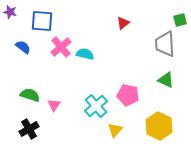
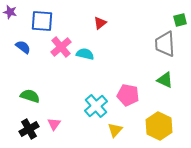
red triangle: moved 23 px left
green triangle: moved 1 px left
green semicircle: moved 1 px down
pink triangle: moved 19 px down
